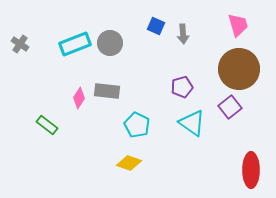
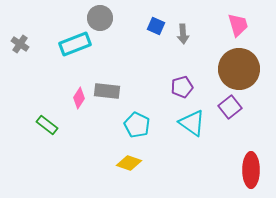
gray circle: moved 10 px left, 25 px up
